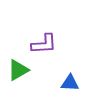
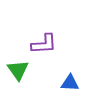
green triangle: rotated 35 degrees counterclockwise
